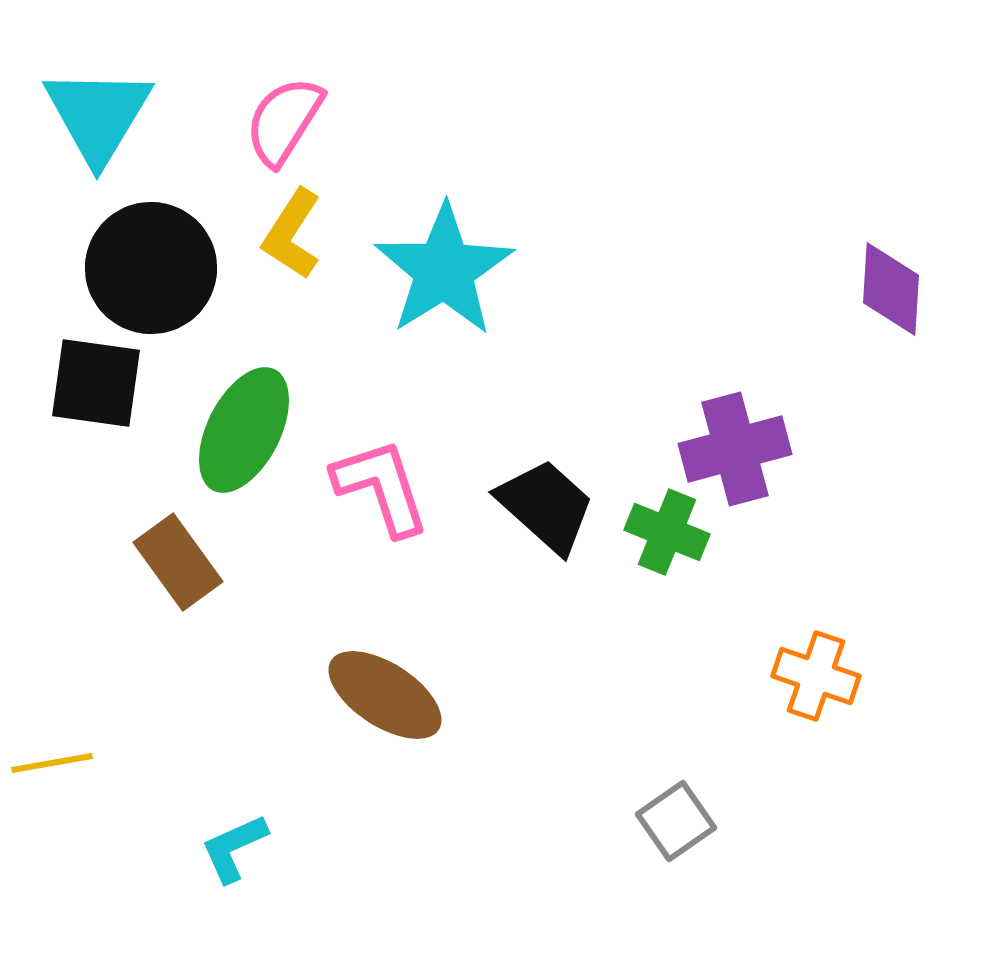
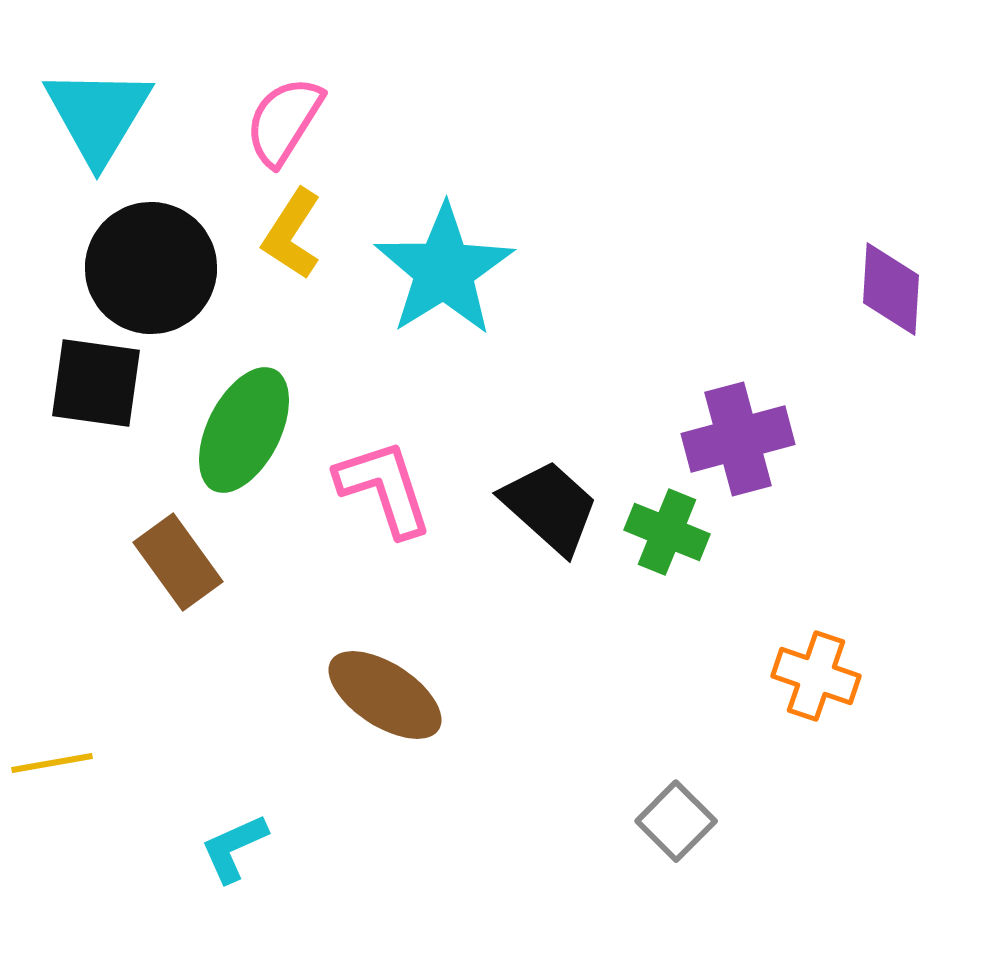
purple cross: moved 3 px right, 10 px up
pink L-shape: moved 3 px right, 1 px down
black trapezoid: moved 4 px right, 1 px down
gray square: rotated 10 degrees counterclockwise
